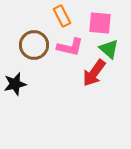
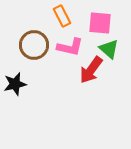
red arrow: moved 3 px left, 3 px up
